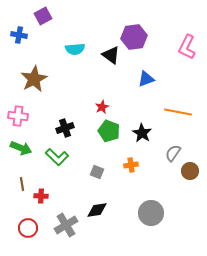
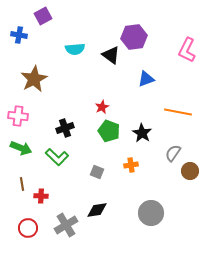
pink L-shape: moved 3 px down
